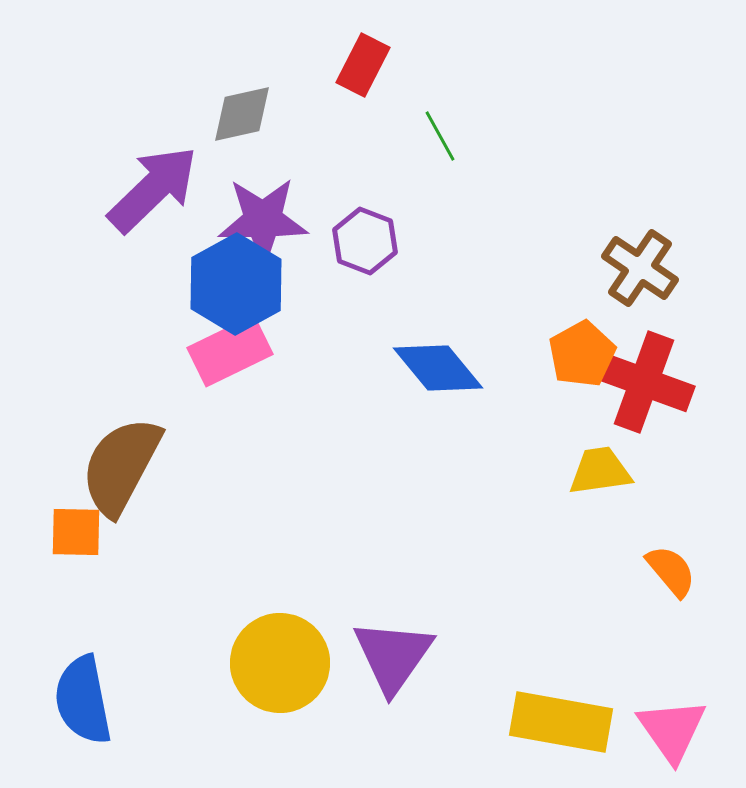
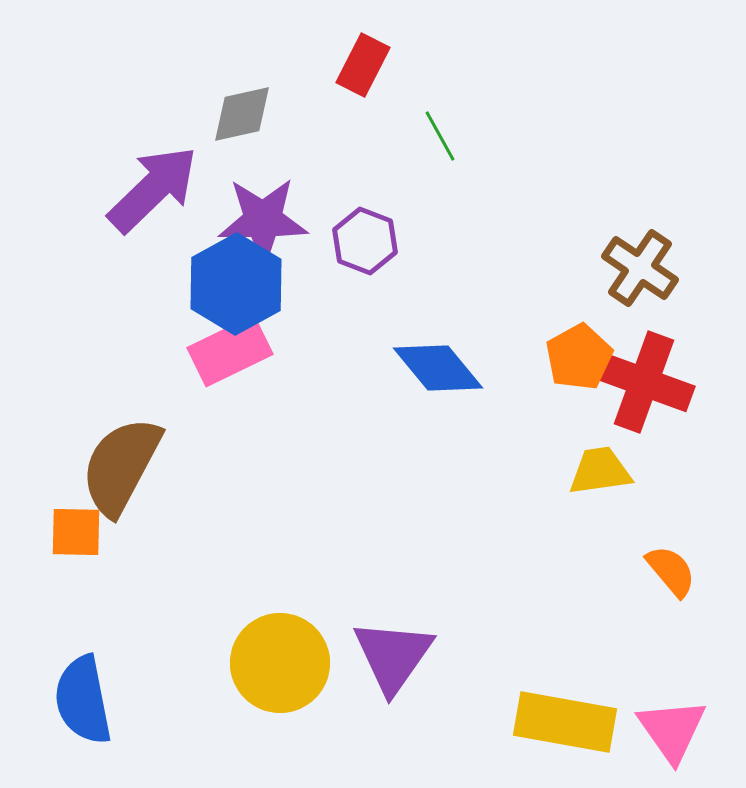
orange pentagon: moved 3 px left, 3 px down
yellow rectangle: moved 4 px right
